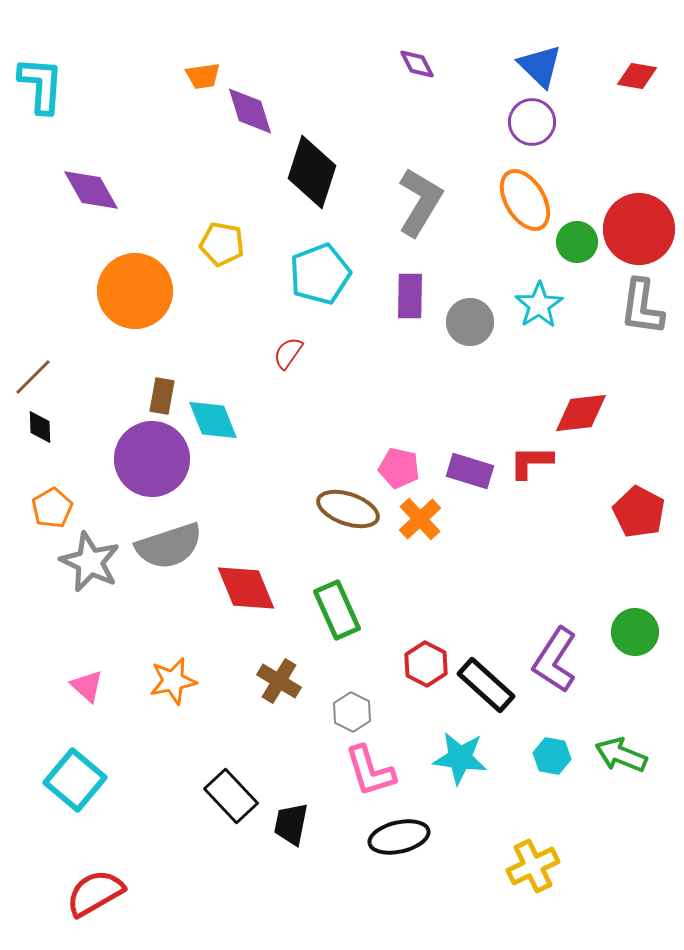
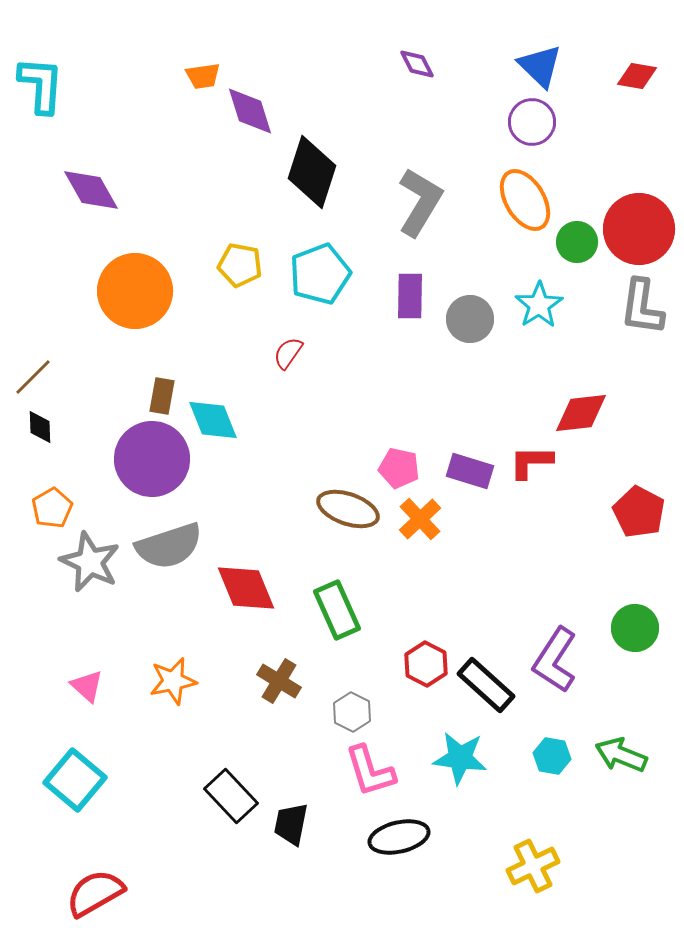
yellow pentagon at (222, 244): moved 18 px right, 21 px down
gray circle at (470, 322): moved 3 px up
green circle at (635, 632): moved 4 px up
